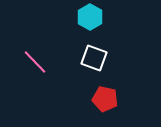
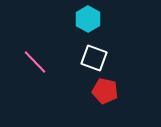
cyan hexagon: moved 2 px left, 2 px down
red pentagon: moved 8 px up
